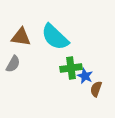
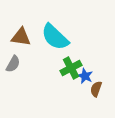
green cross: rotated 20 degrees counterclockwise
